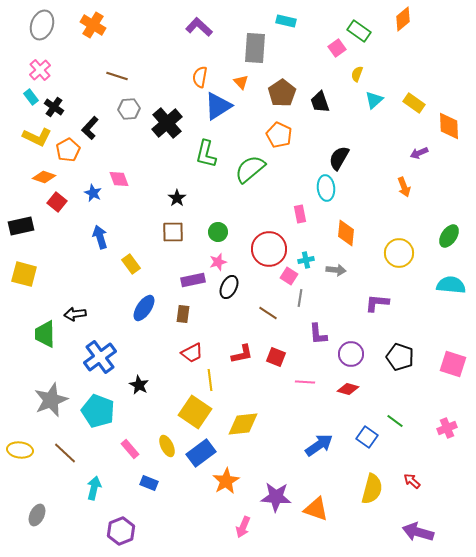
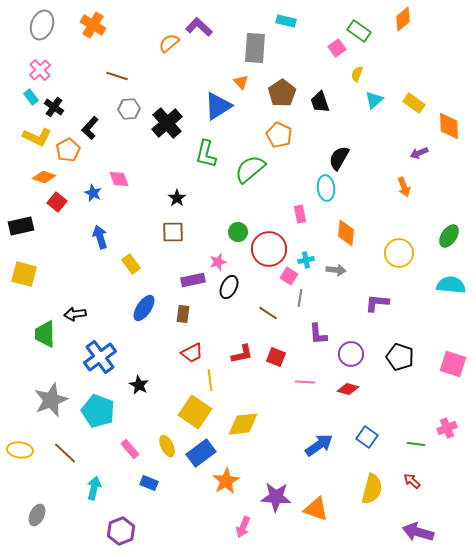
orange semicircle at (200, 77): moved 31 px left, 34 px up; rotated 40 degrees clockwise
green circle at (218, 232): moved 20 px right
green line at (395, 421): moved 21 px right, 23 px down; rotated 30 degrees counterclockwise
